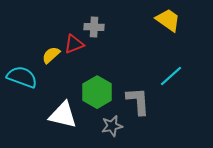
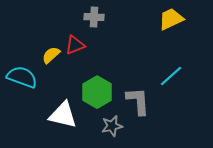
yellow trapezoid: moved 3 px right, 1 px up; rotated 60 degrees counterclockwise
gray cross: moved 10 px up
red triangle: moved 1 px right, 1 px down
